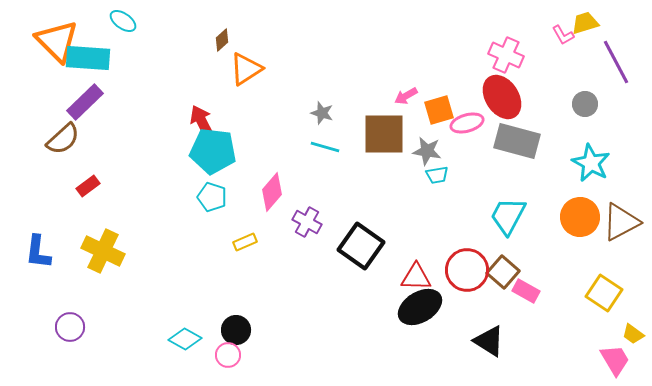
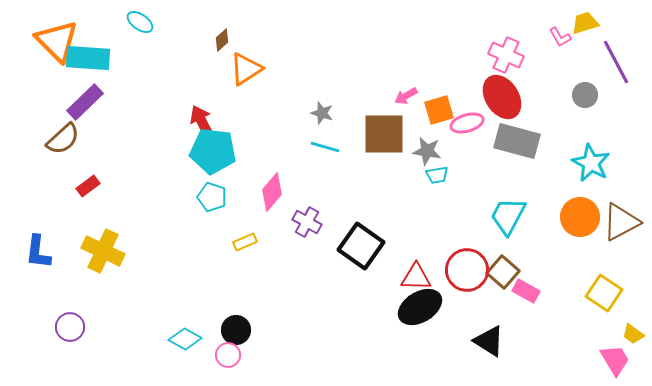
cyan ellipse at (123, 21): moved 17 px right, 1 px down
pink L-shape at (563, 35): moved 3 px left, 2 px down
gray circle at (585, 104): moved 9 px up
